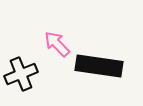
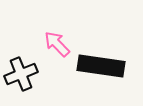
black rectangle: moved 2 px right
